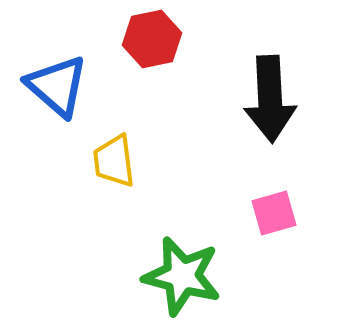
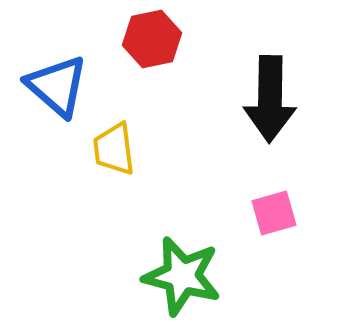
black arrow: rotated 4 degrees clockwise
yellow trapezoid: moved 12 px up
